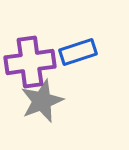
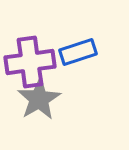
gray star: moved 3 px left, 2 px up; rotated 9 degrees counterclockwise
